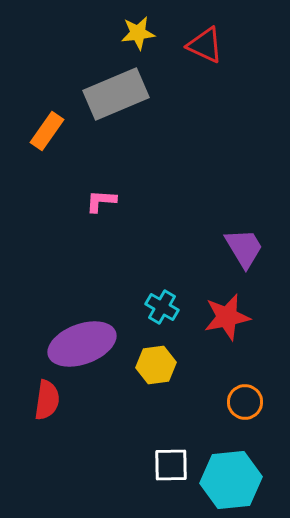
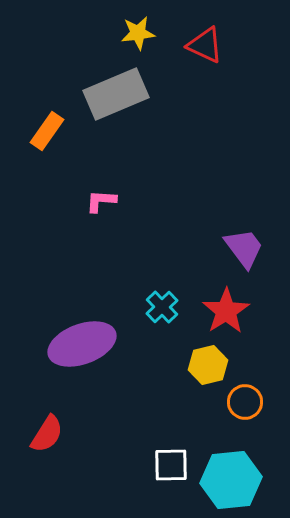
purple trapezoid: rotated 6 degrees counterclockwise
cyan cross: rotated 16 degrees clockwise
red star: moved 1 px left, 6 px up; rotated 21 degrees counterclockwise
yellow hexagon: moved 52 px right; rotated 6 degrees counterclockwise
red semicircle: moved 34 px down; rotated 24 degrees clockwise
